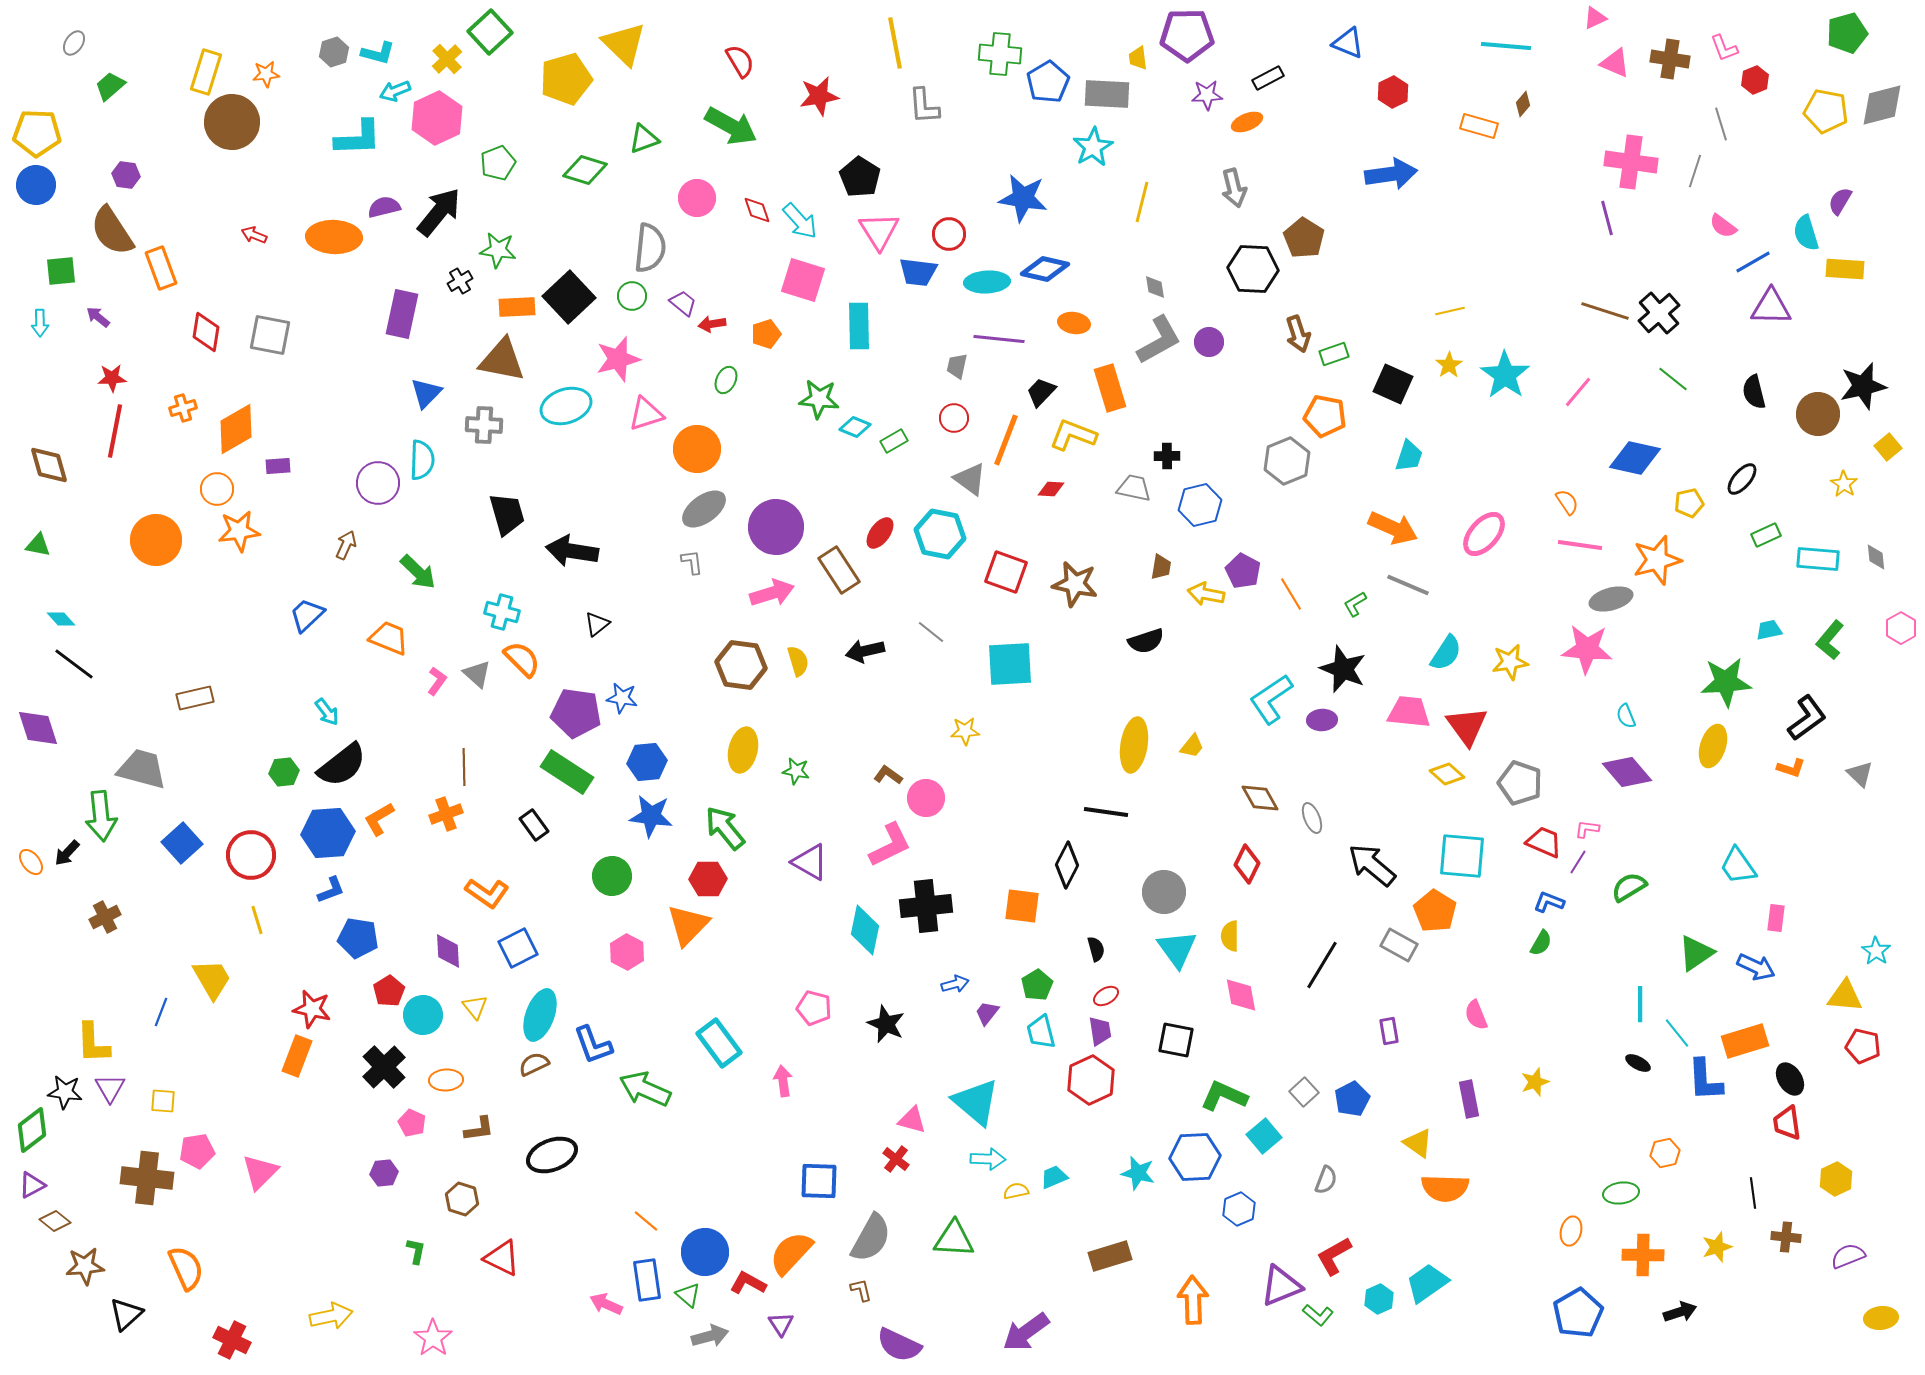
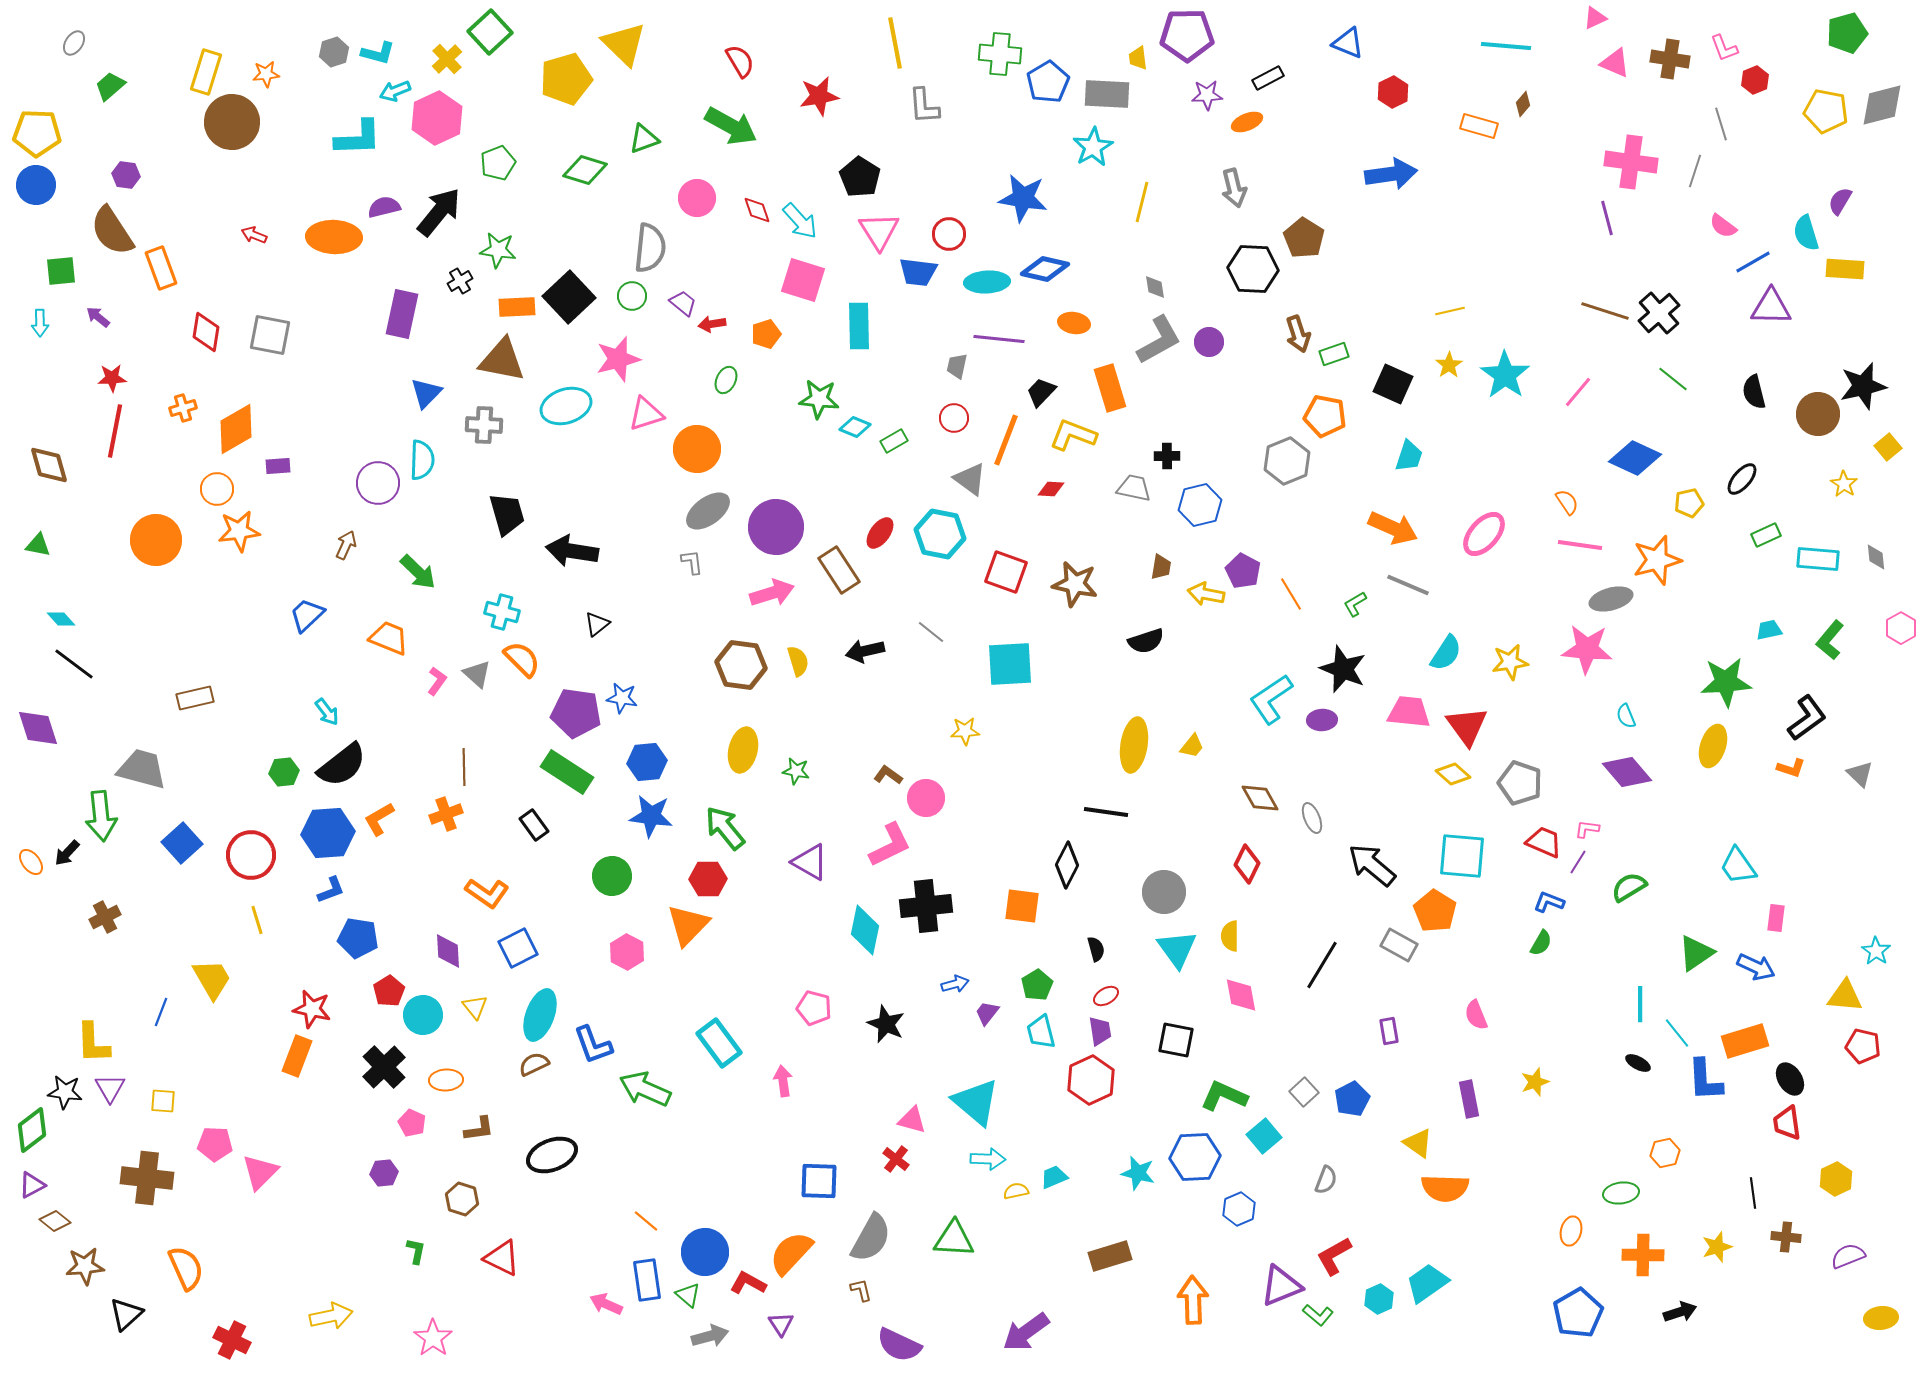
blue diamond at (1635, 458): rotated 12 degrees clockwise
gray ellipse at (704, 509): moved 4 px right, 2 px down
yellow diamond at (1447, 774): moved 6 px right
pink pentagon at (197, 1151): moved 18 px right, 7 px up; rotated 12 degrees clockwise
